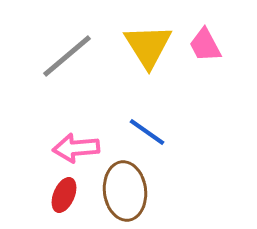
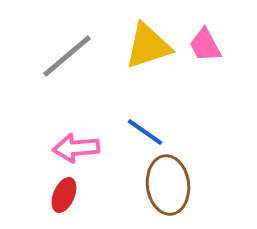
yellow triangle: rotated 44 degrees clockwise
blue line: moved 2 px left
brown ellipse: moved 43 px right, 6 px up
